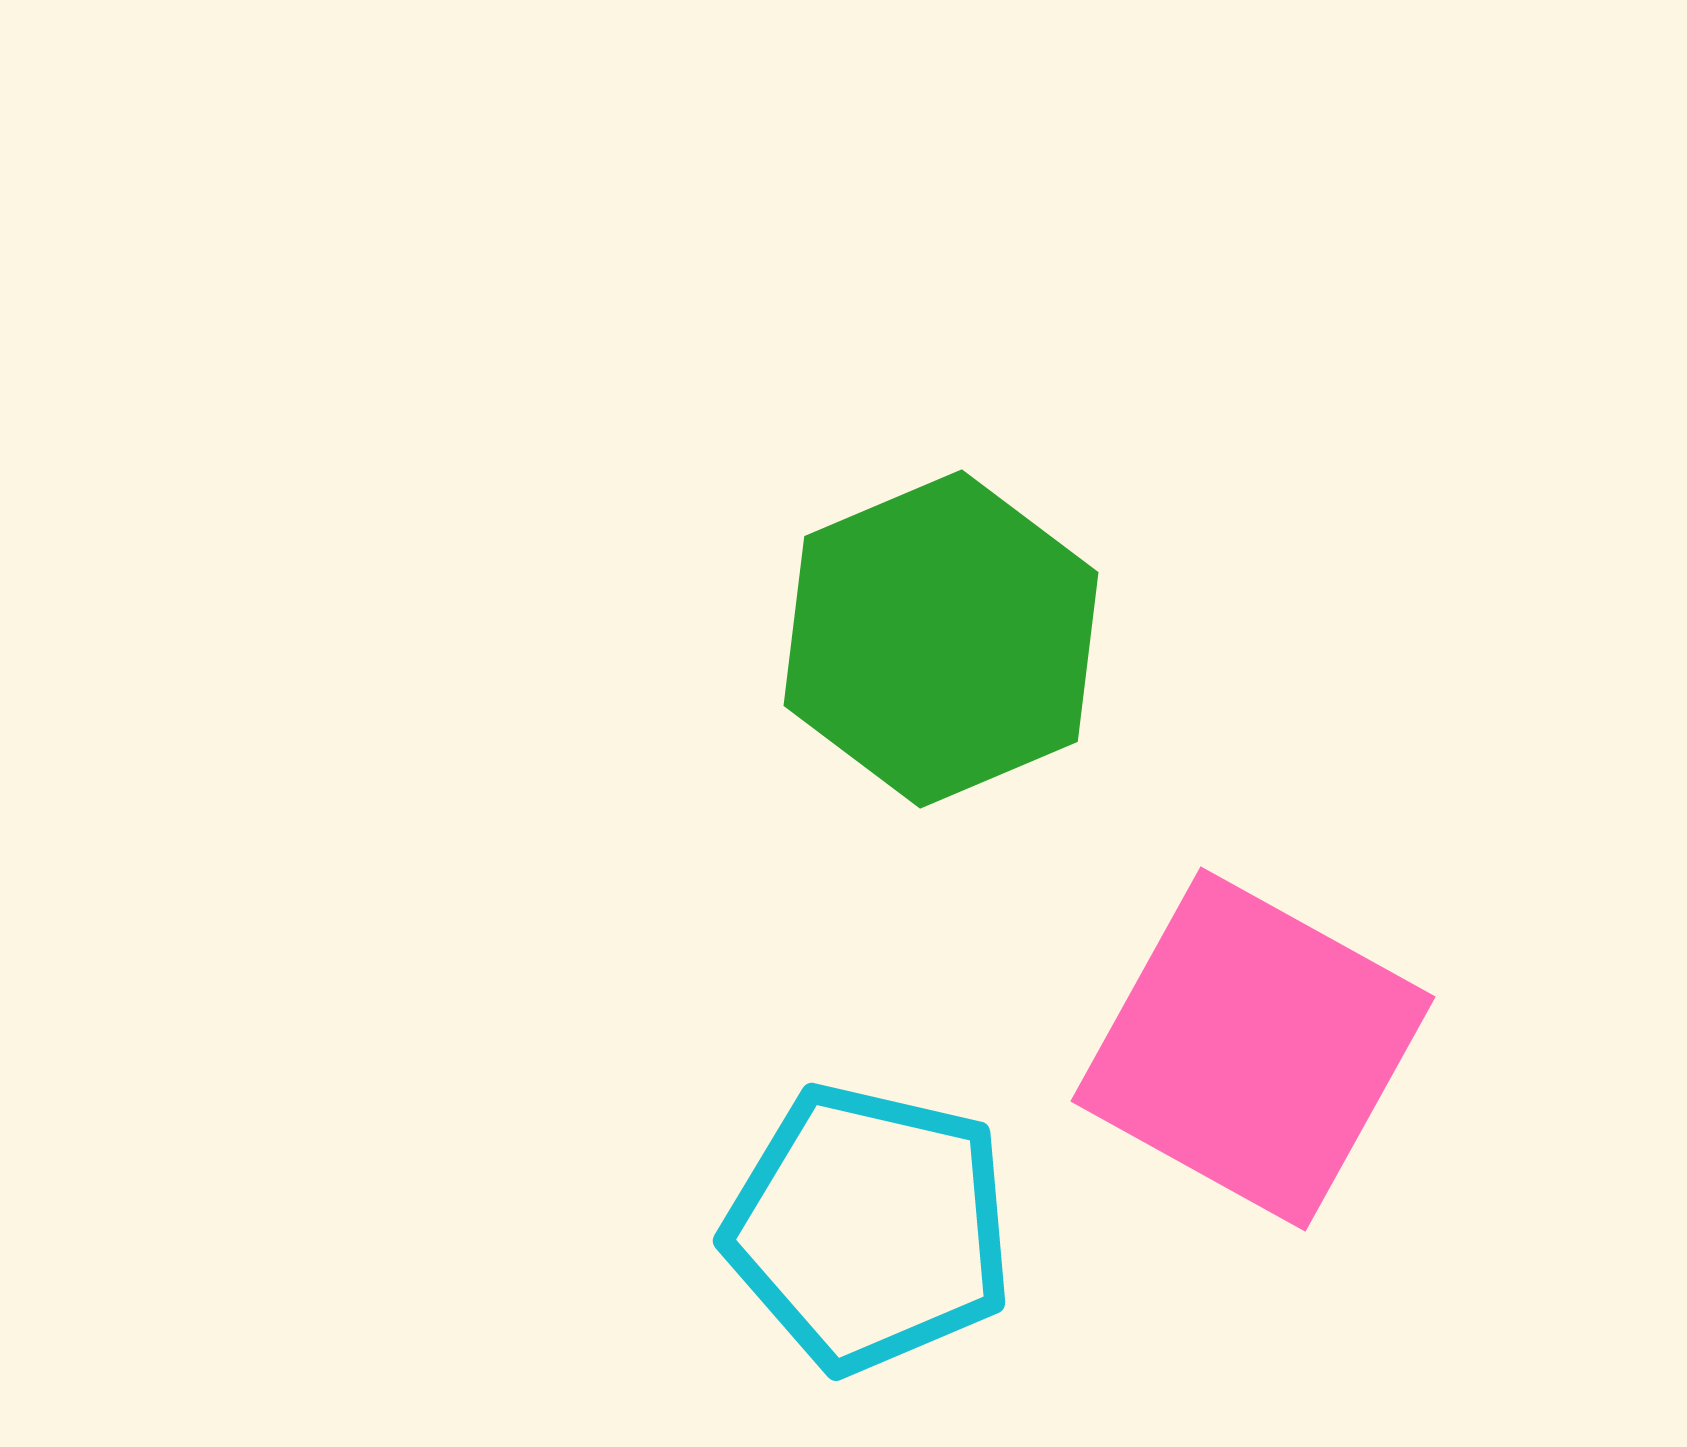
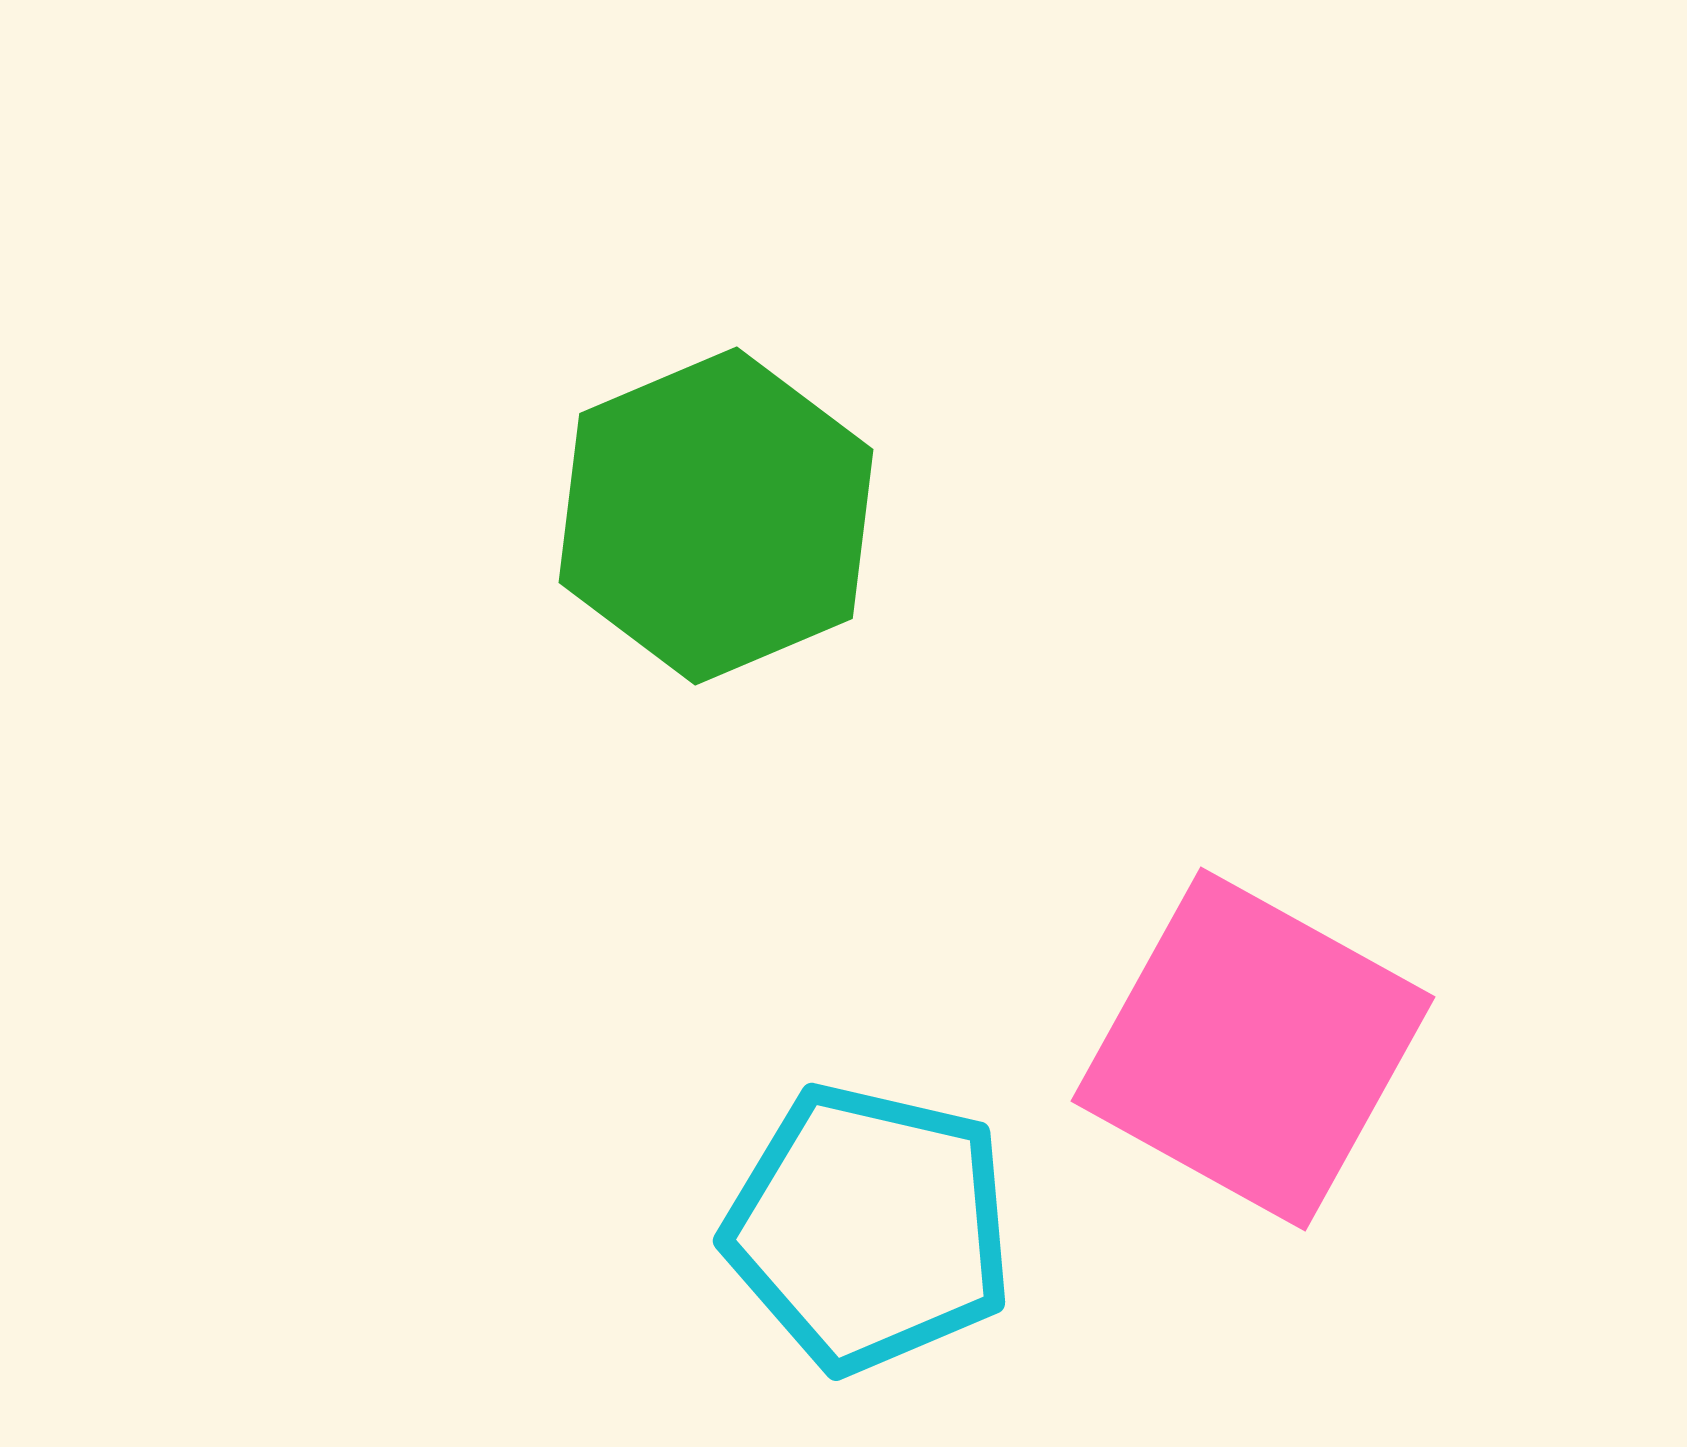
green hexagon: moved 225 px left, 123 px up
